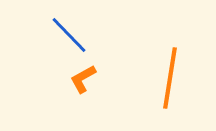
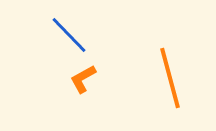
orange line: rotated 24 degrees counterclockwise
